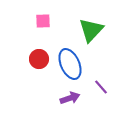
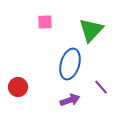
pink square: moved 2 px right, 1 px down
red circle: moved 21 px left, 28 px down
blue ellipse: rotated 40 degrees clockwise
purple arrow: moved 2 px down
